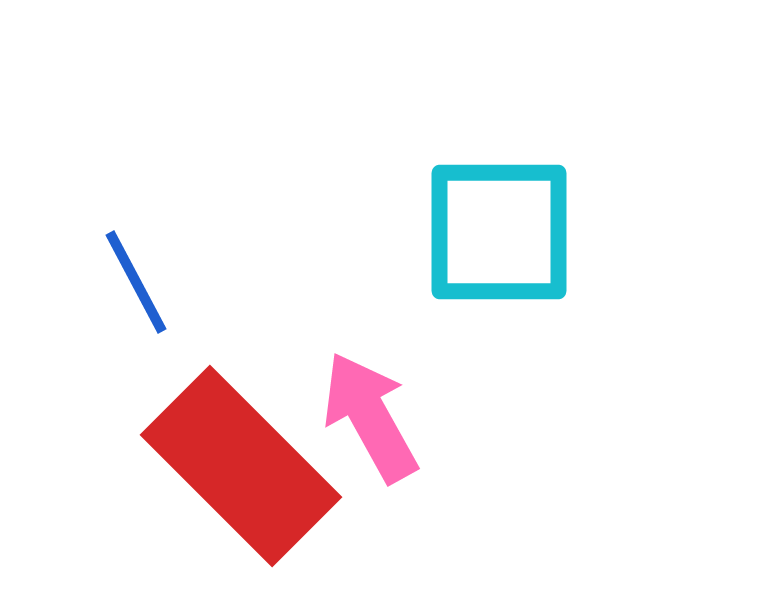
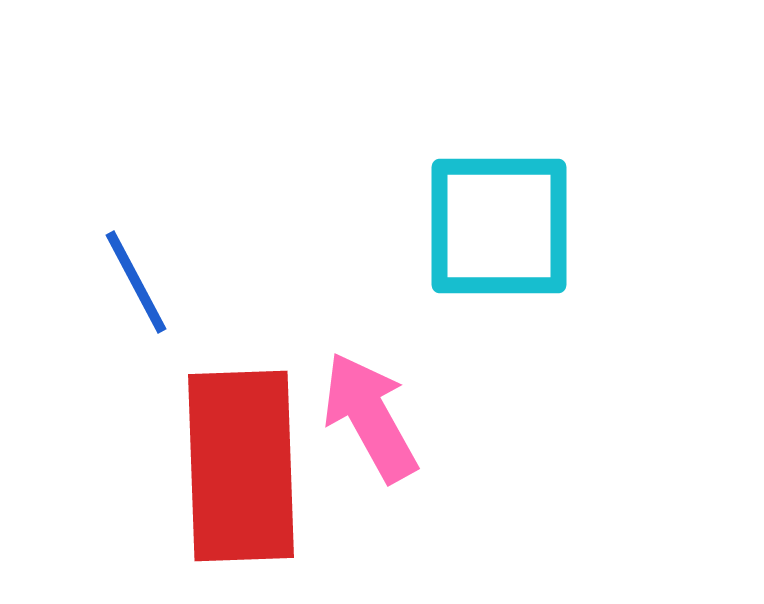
cyan square: moved 6 px up
red rectangle: rotated 43 degrees clockwise
